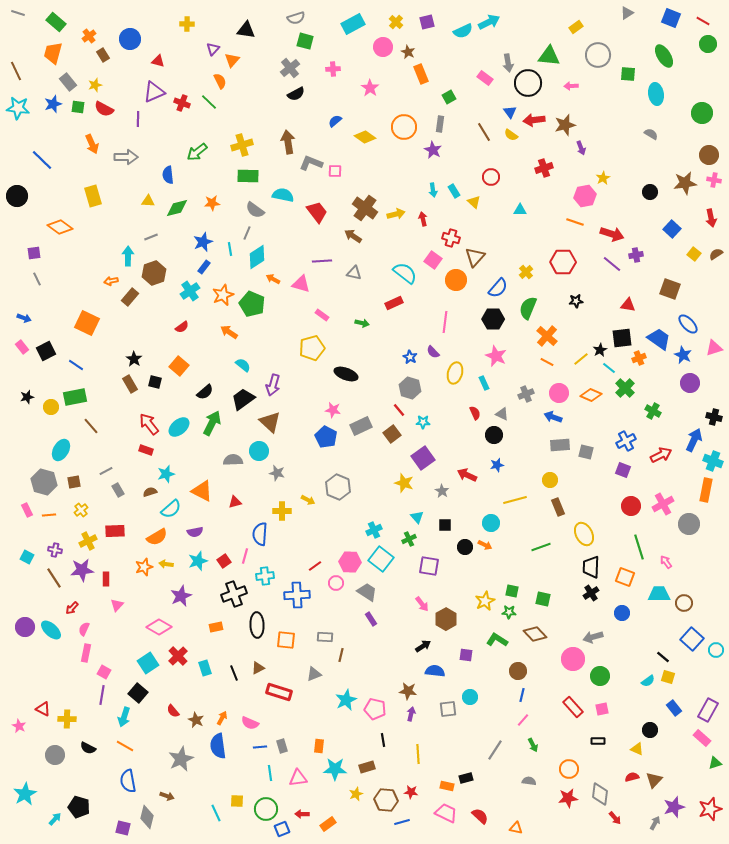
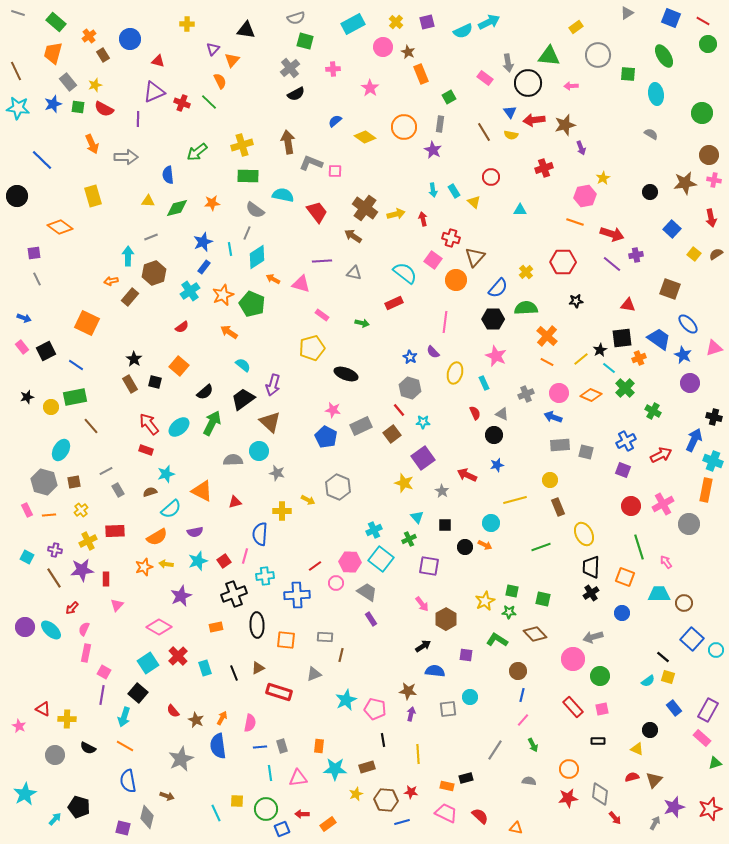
yellow semicircle at (511, 135): rotated 24 degrees counterclockwise
green semicircle at (528, 308): moved 2 px left; rotated 65 degrees clockwise
pink semicircle at (250, 723): rotated 102 degrees counterclockwise
